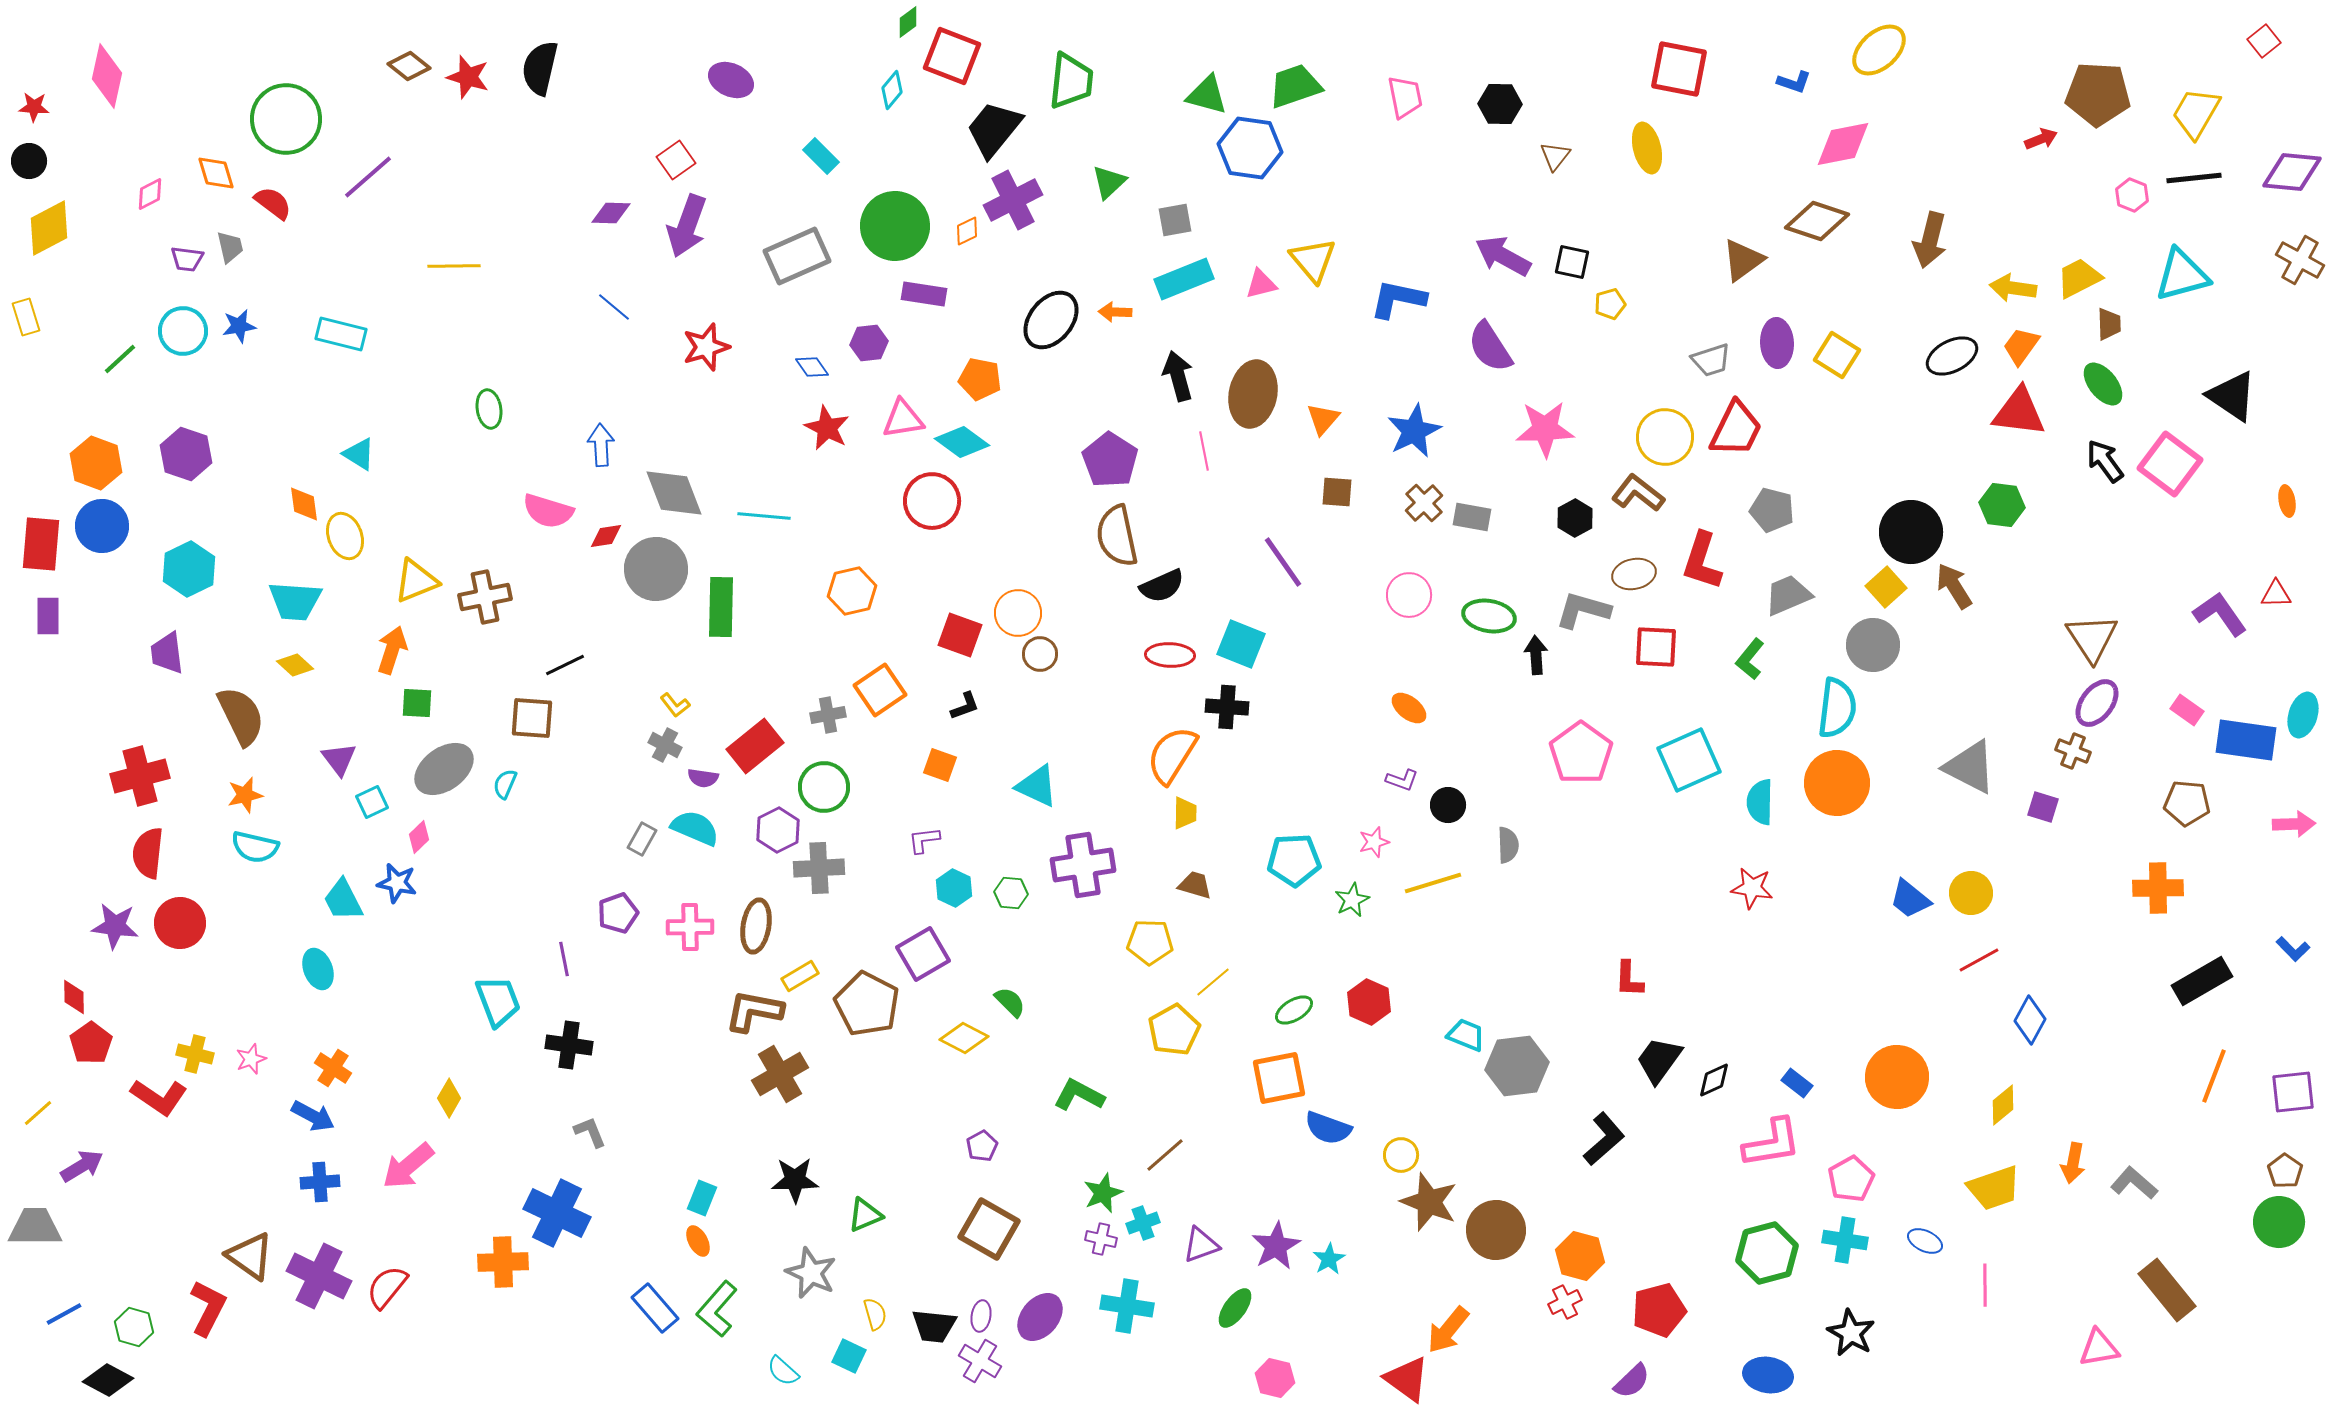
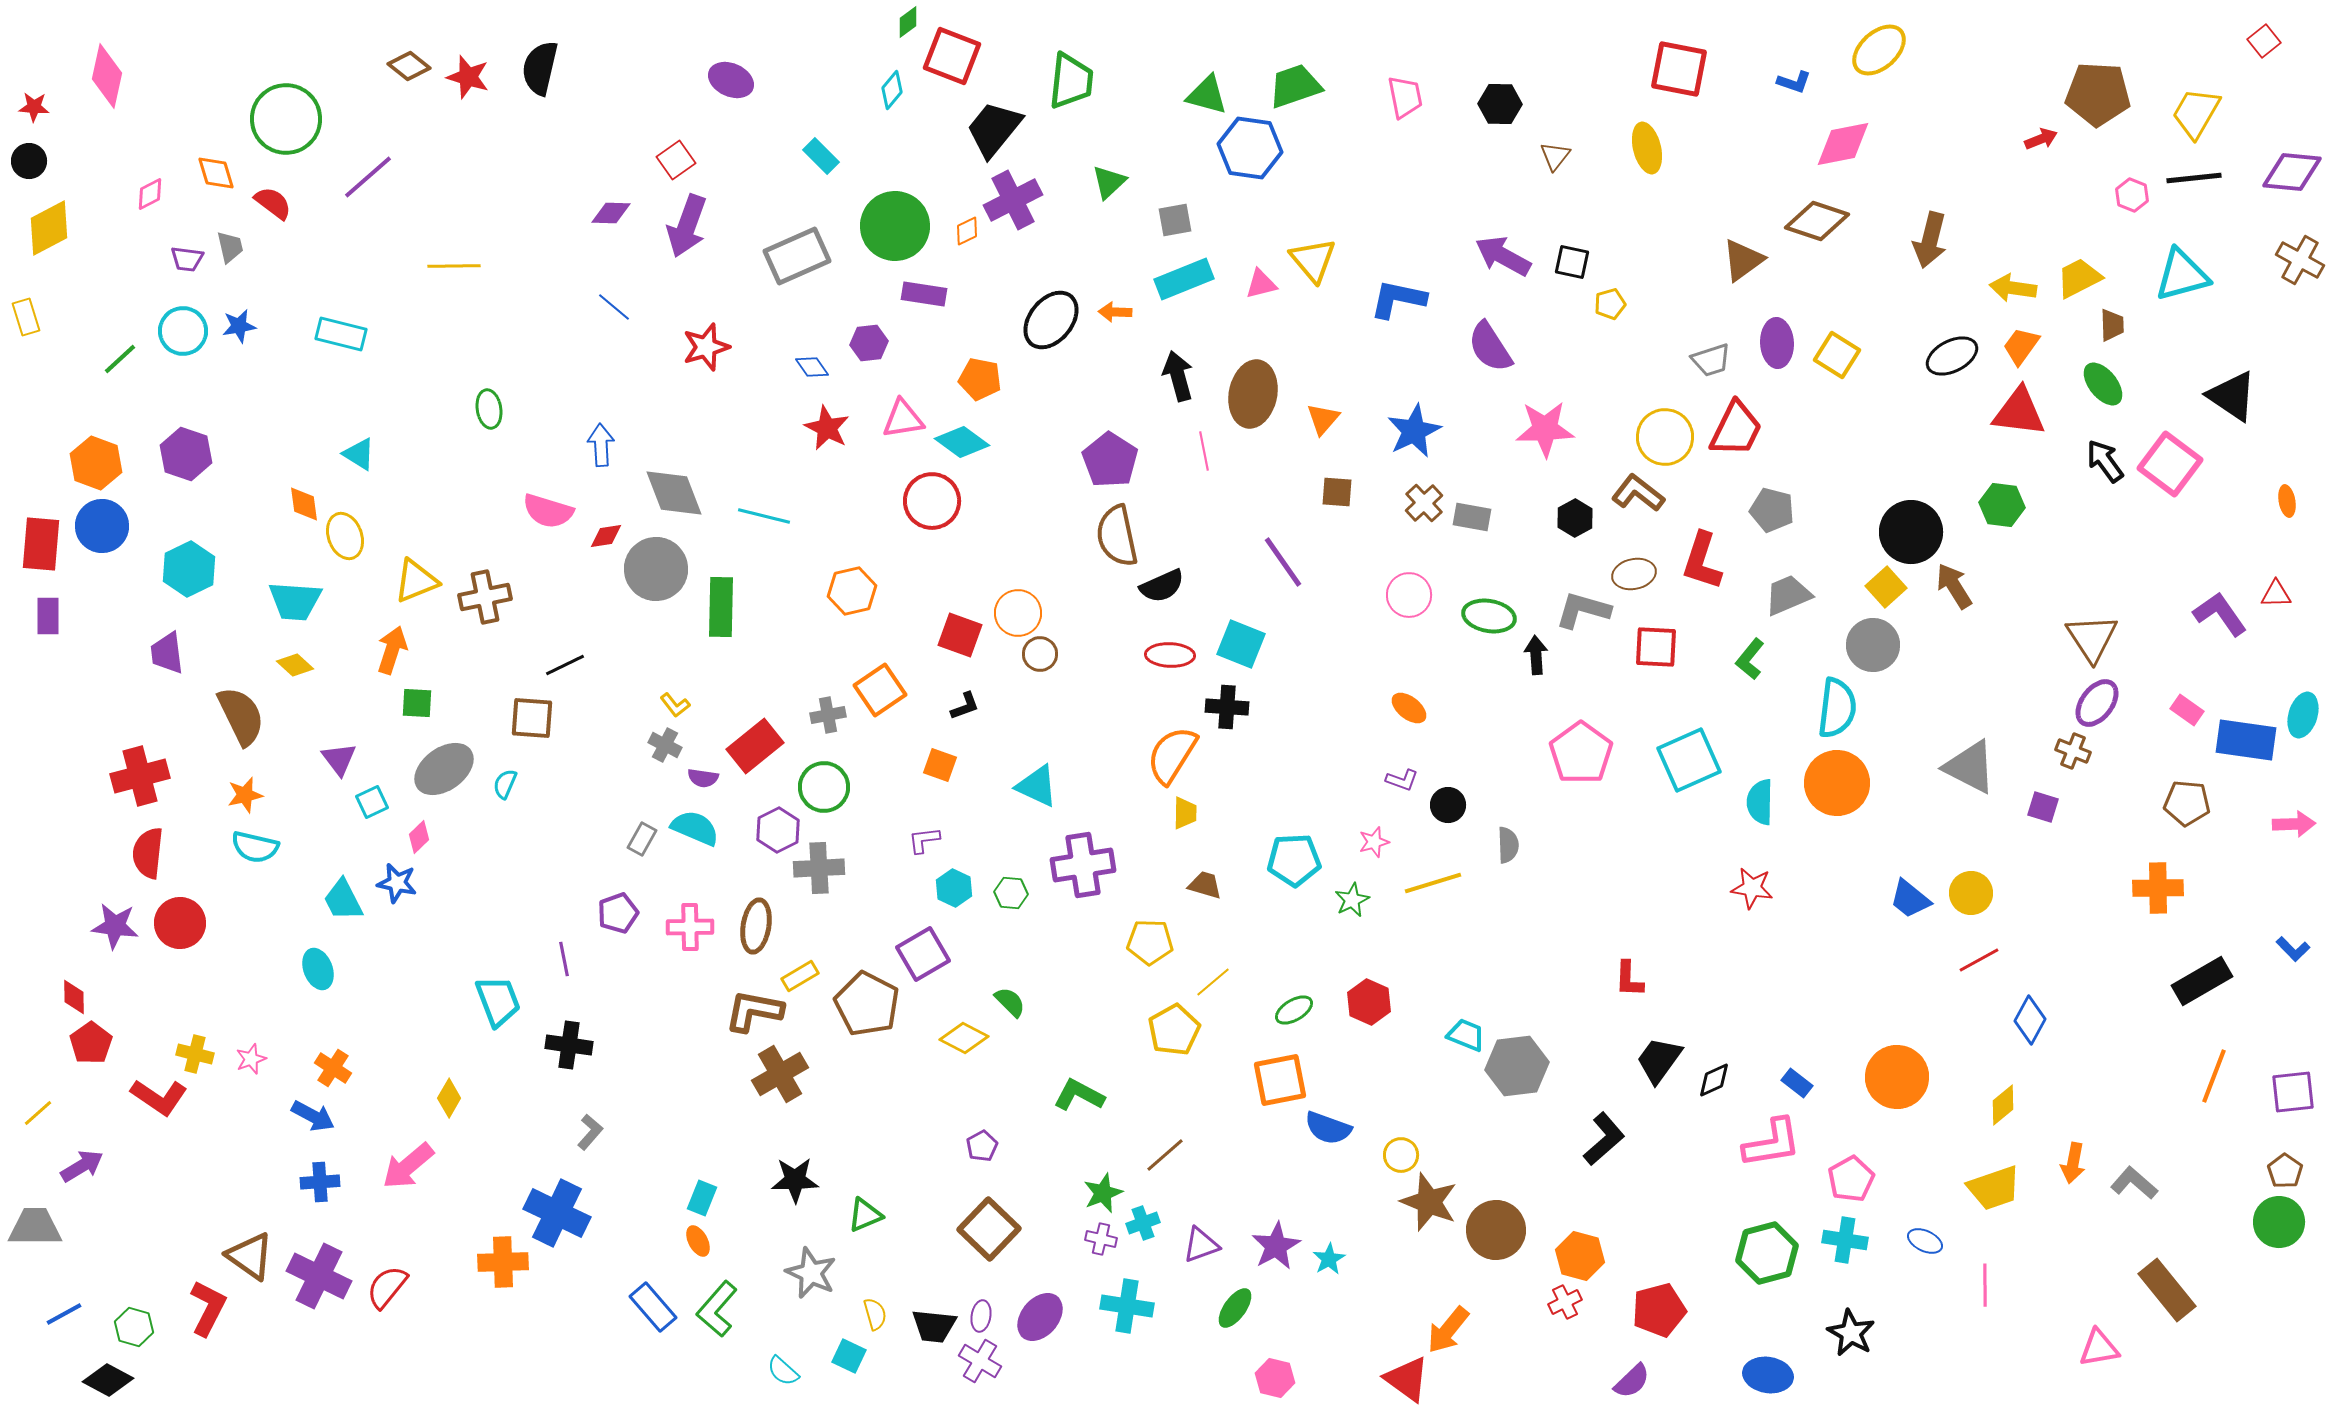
brown trapezoid at (2109, 324): moved 3 px right, 1 px down
cyan line at (764, 516): rotated 9 degrees clockwise
brown trapezoid at (1195, 885): moved 10 px right
orange square at (1279, 1078): moved 1 px right, 2 px down
gray L-shape at (590, 1132): rotated 63 degrees clockwise
brown square at (989, 1229): rotated 14 degrees clockwise
blue rectangle at (655, 1308): moved 2 px left, 1 px up
